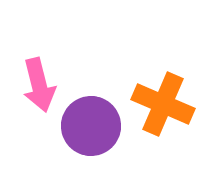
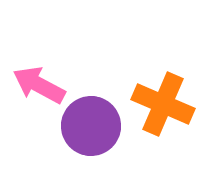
pink arrow: rotated 132 degrees clockwise
